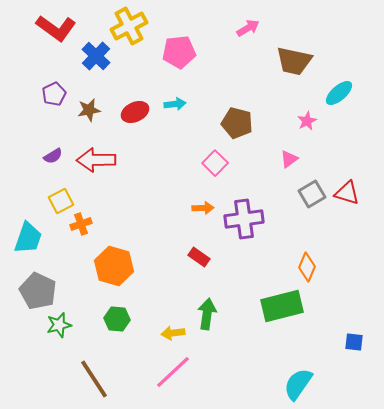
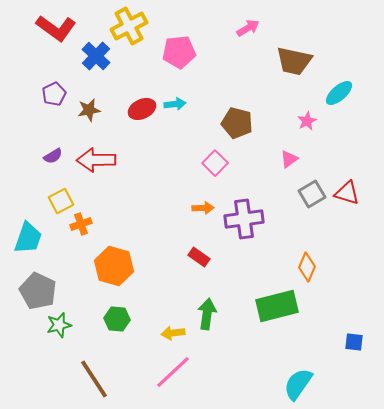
red ellipse: moved 7 px right, 3 px up
green rectangle: moved 5 px left
